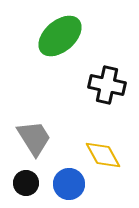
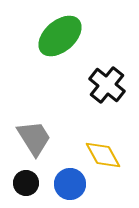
black cross: rotated 27 degrees clockwise
blue circle: moved 1 px right
